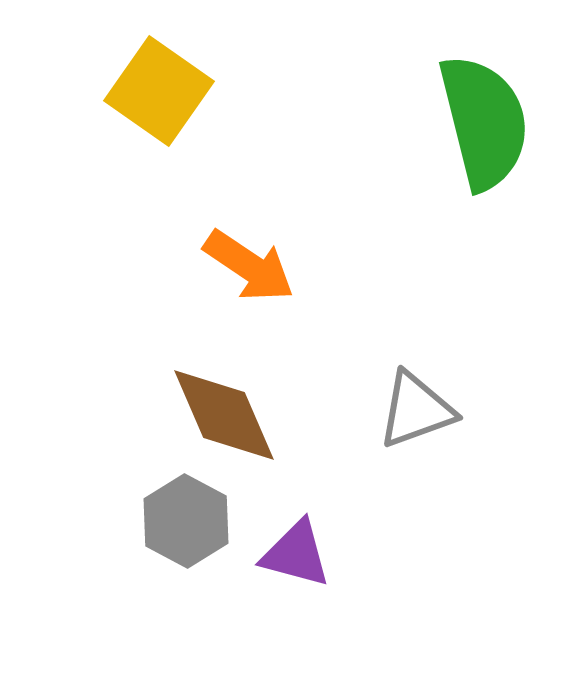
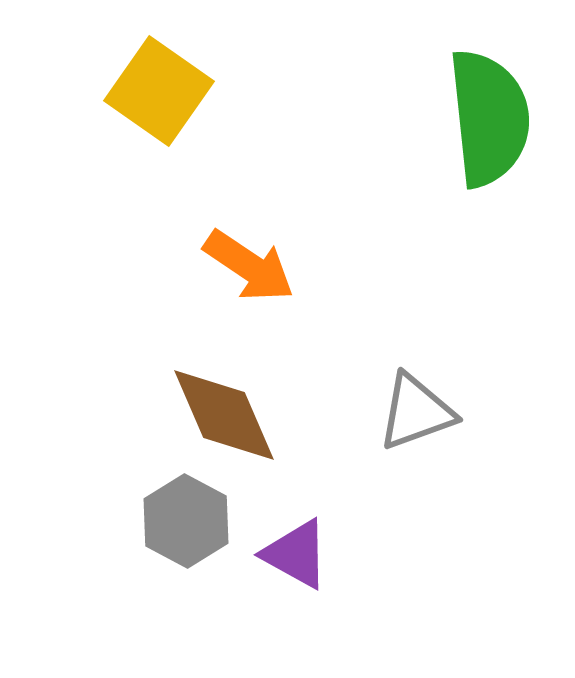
green semicircle: moved 5 px right, 4 px up; rotated 8 degrees clockwise
gray triangle: moved 2 px down
purple triangle: rotated 14 degrees clockwise
